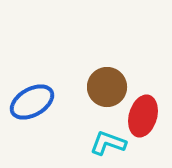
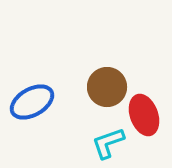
red ellipse: moved 1 px right, 1 px up; rotated 36 degrees counterclockwise
cyan L-shape: rotated 39 degrees counterclockwise
